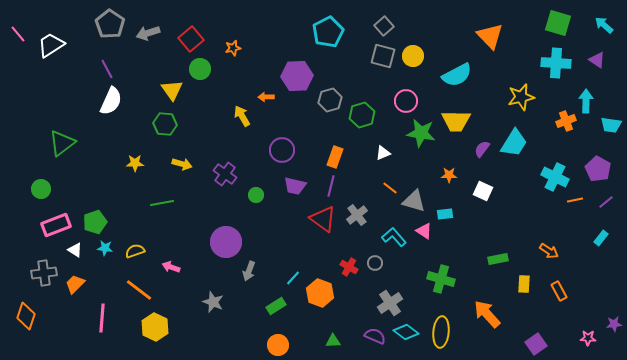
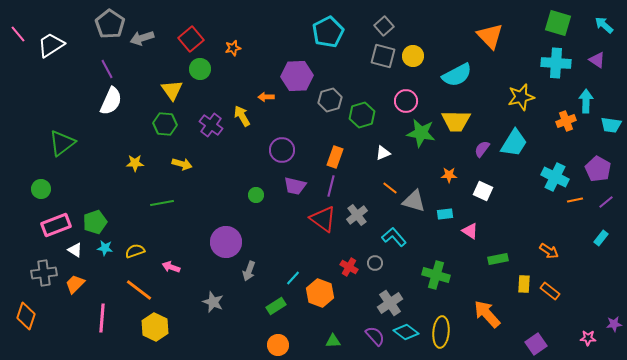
gray arrow at (148, 33): moved 6 px left, 5 px down
purple cross at (225, 174): moved 14 px left, 49 px up
pink triangle at (424, 231): moved 46 px right
green cross at (441, 279): moved 5 px left, 4 px up
orange rectangle at (559, 291): moved 9 px left; rotated 24 degrees counterclockwise
purple semicircle at (375, 336): rotated 25 degrees clockwise
